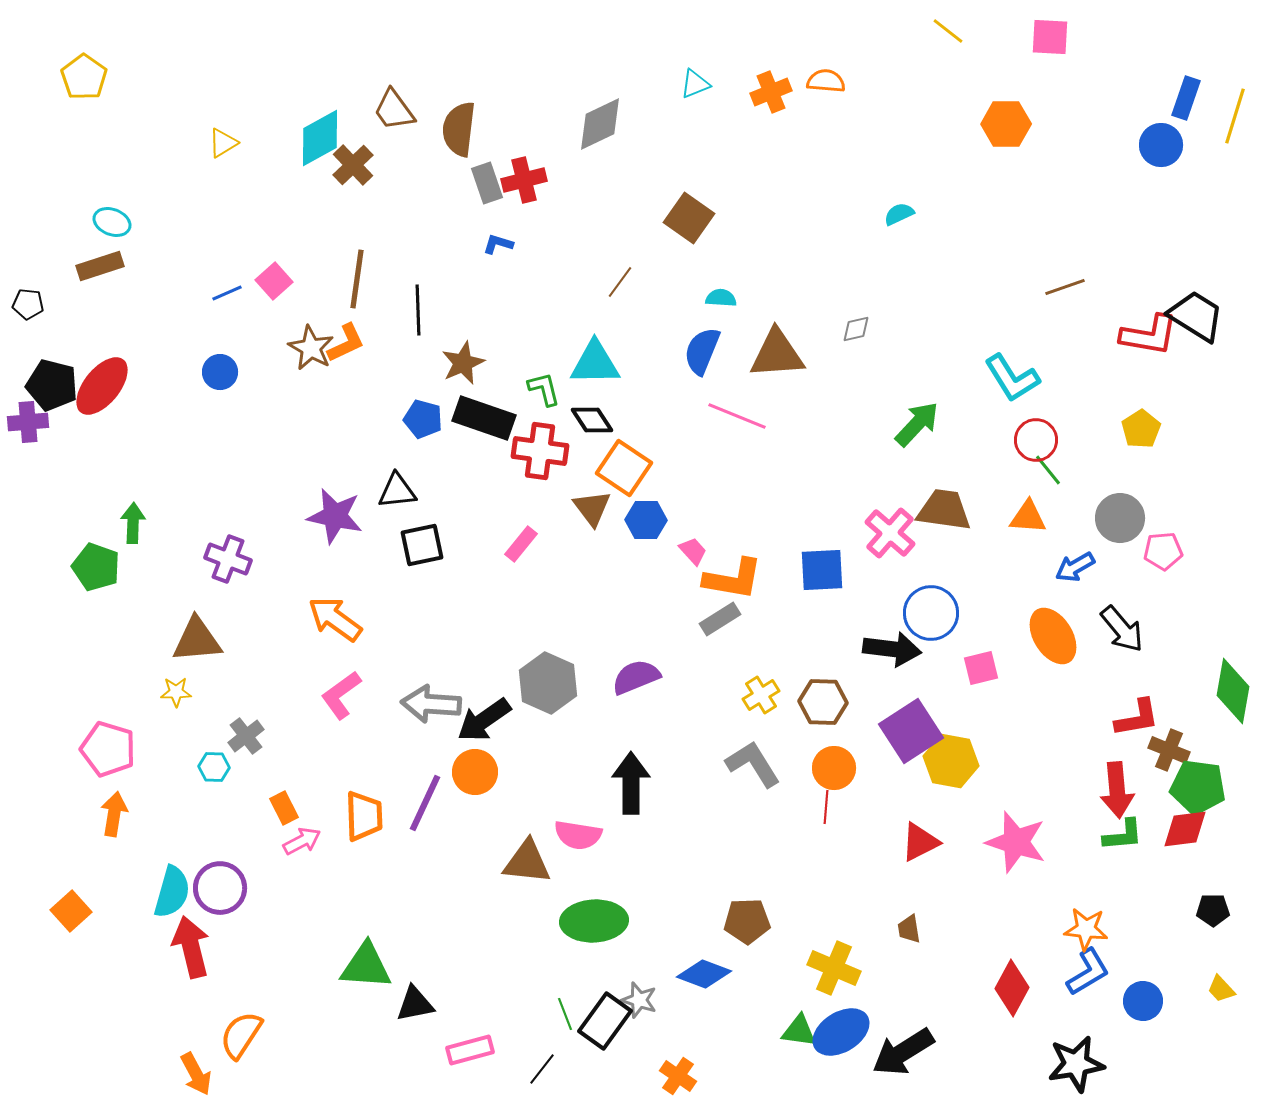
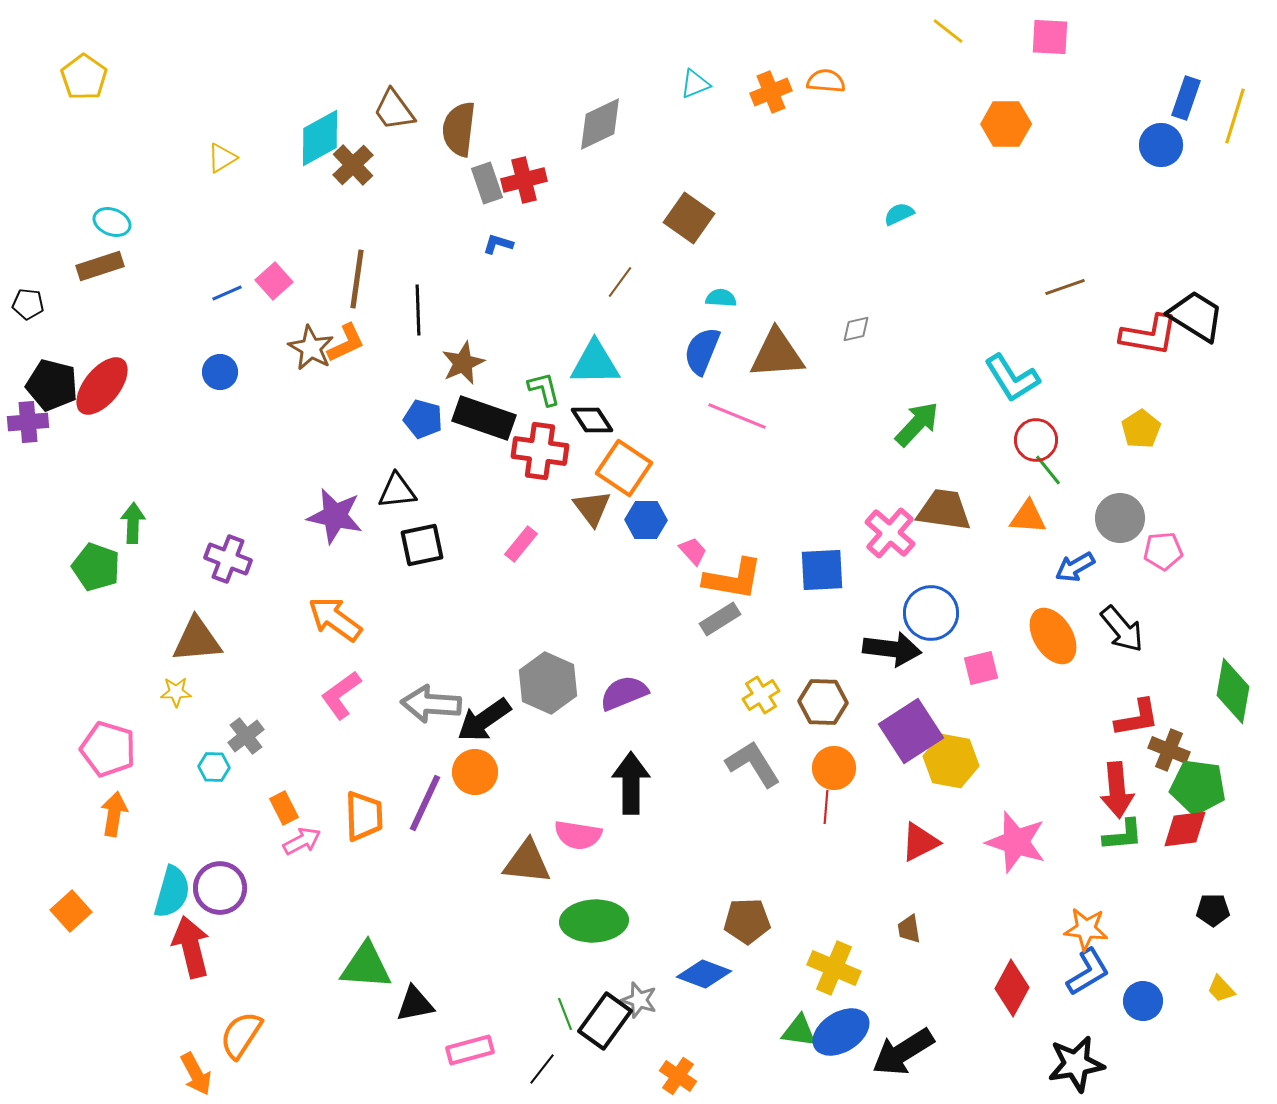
yellow triangle at (223, 143): moved 1 px left, 15 px down
purple semicircle at (636, 677): moved 12 px left, 16 px down
